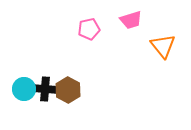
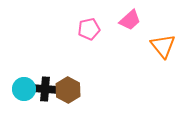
pink trapezoid: moved 1 px left; rotated 25 degrees counterclockwise
